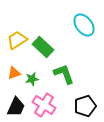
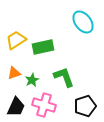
cyan ellipse: moved 1 px left, 3 px up
yellow trapezoid: moved 1 px left
green rectangle: rotated 55 degrees counterclockwise
green L-shape: moved 3 px down
green star: moved 1 px down; rotated 16 degrees counterclockwise
pink cross: rotated 15 degrees counterclockwise
